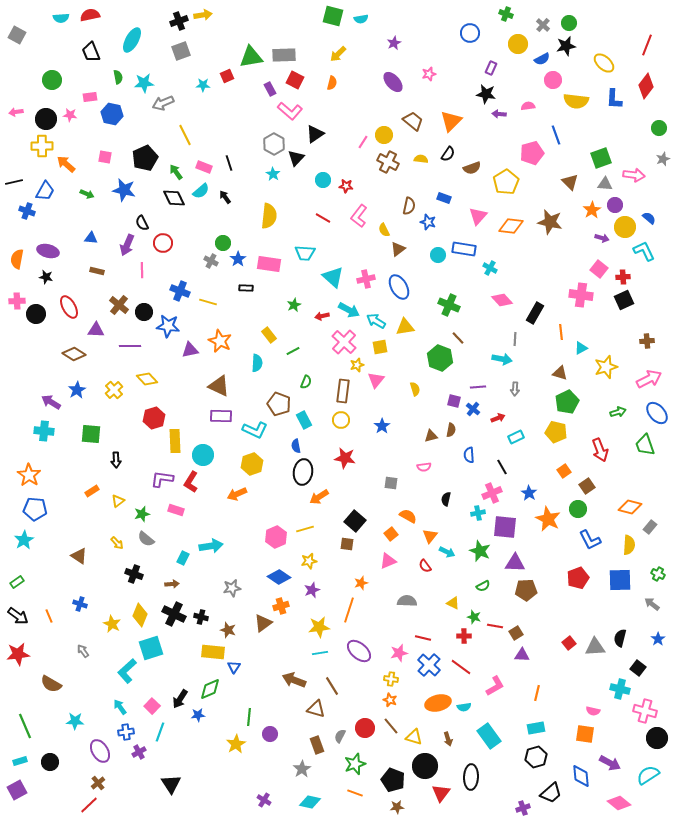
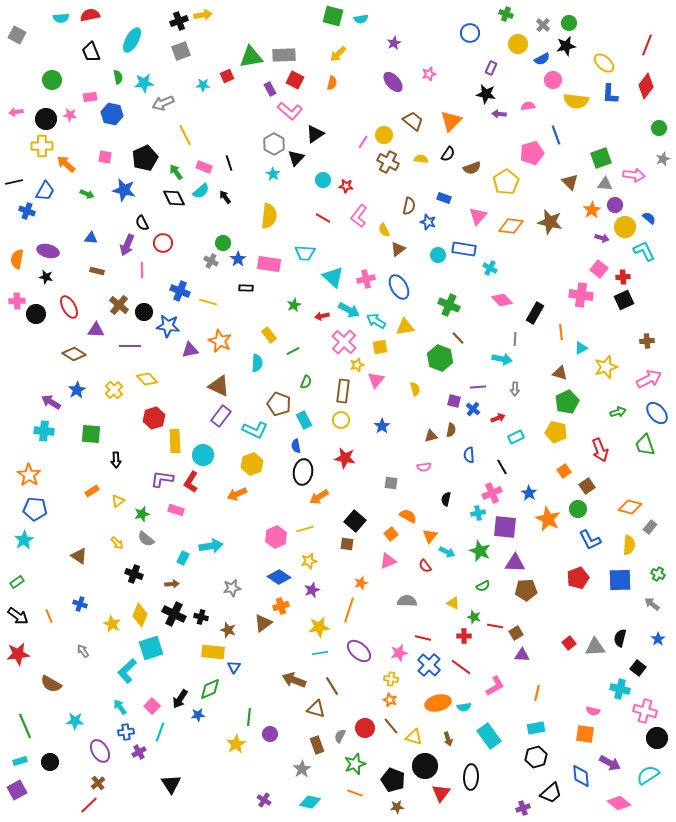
blue L-shape at (614, 99): moved 4 px left, 5 px up
purple rectangle at (221, 416): rotated 55 degrees counterclockwise
